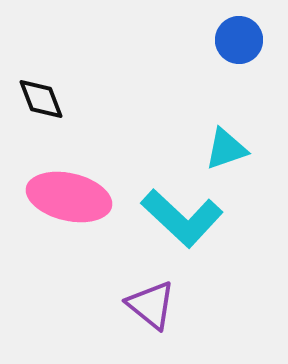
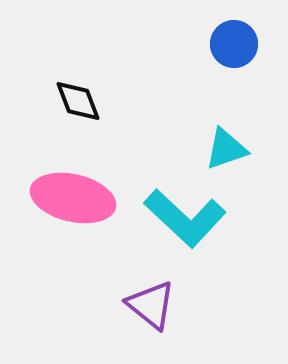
blue circle: moved 5 px left, 4 px down
black diamond: moved 37 px right, 2 px down
pink ellipse: moved 4 px right, 1 px down
cyan L-shape: moved 3 px right
